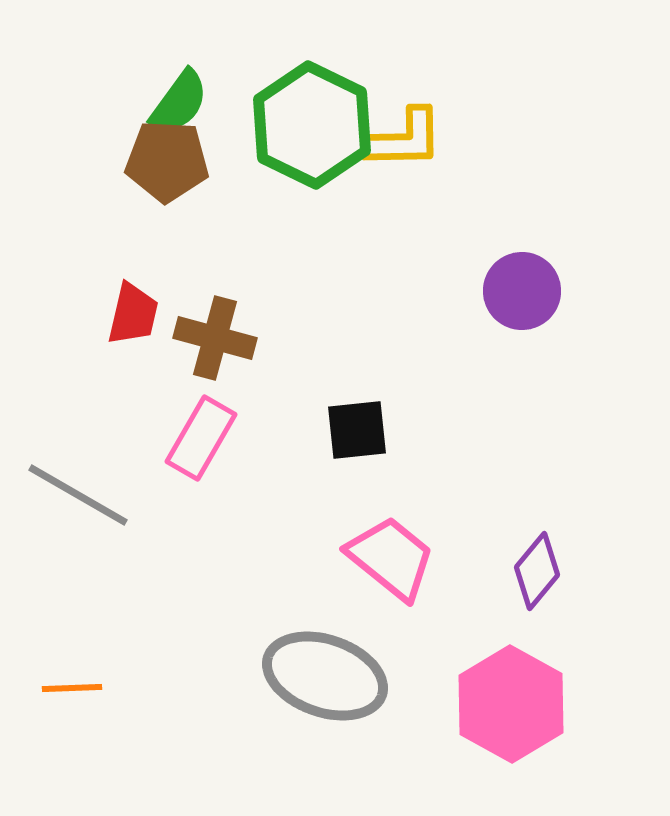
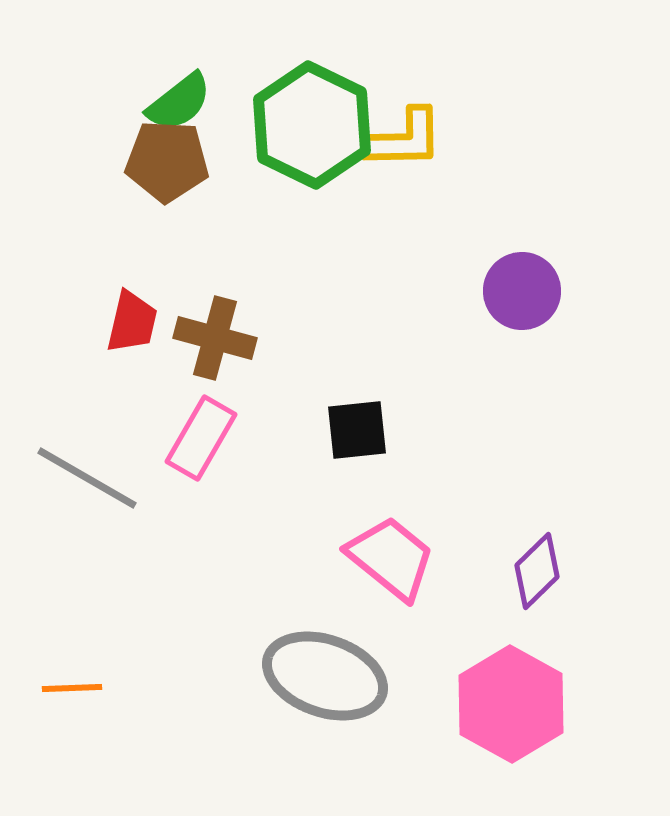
green semicircle: rotated 16 degrees clockwise
red trapezoid: moved 1 px left, 8 px down
gray line: moved 9 px right, 17 px up
purple diamond: rotated 6 degrees clockwise
